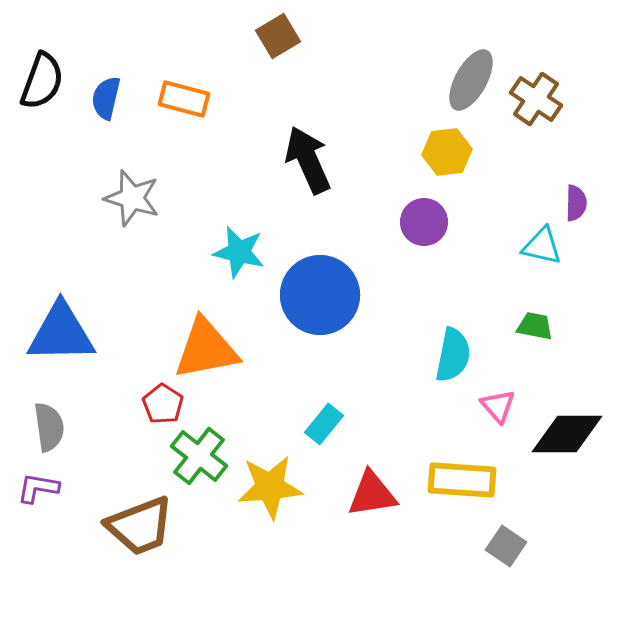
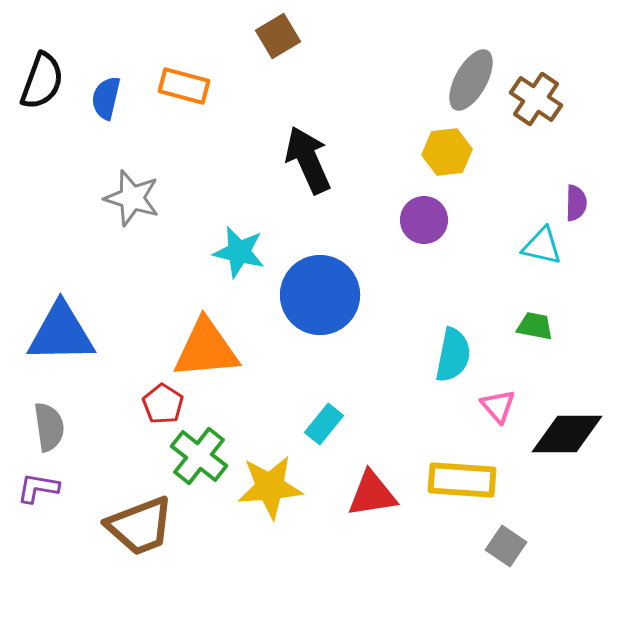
orange rectangle: moved 13 px up
purple circle: moved 2 px up
orange triangle: rotated 6 degrees clockwise
